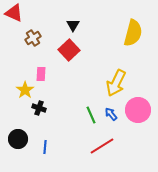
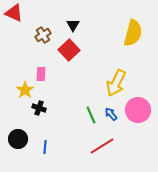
brown cross: moved 10 px right, 3 px up
